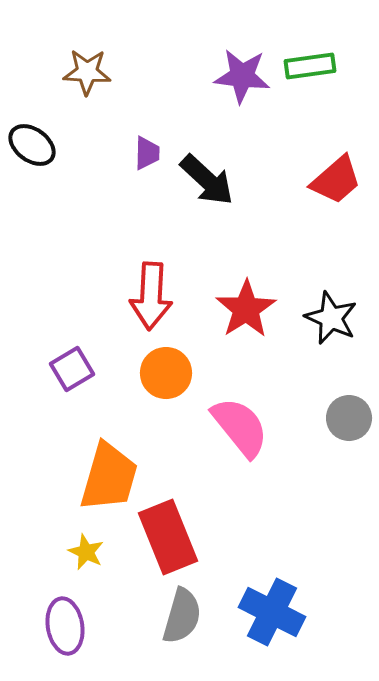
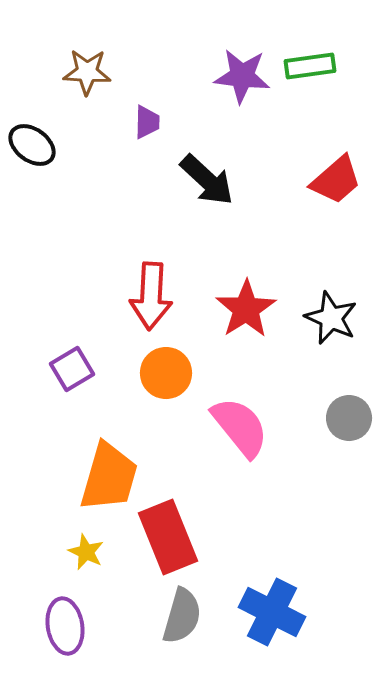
purple trapezoid: moved 31 px up
